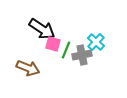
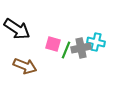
black arrow: moved 25 px left
cyan cross: rotated 30 degrees counterclockwise
gray cross: moved 1 px left, 7 px up
brown arrow: moved 3 px left, 2 px up
